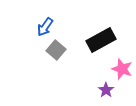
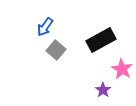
pink star: rotated 10 degrees clockwise
purple star: moved 3 px left
